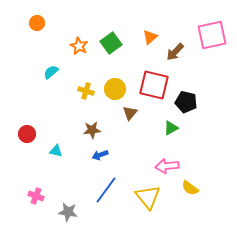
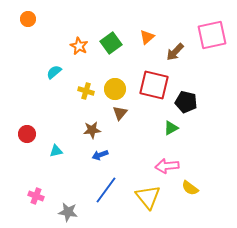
orange circle: moved 9 px left, 4 px up
orange triangle: moved 3 px left
cyan semicircle: moved 3 px right
brown triangle: moved 10 px left
cyan triangle: rotated 24 degrees counterclockwise
